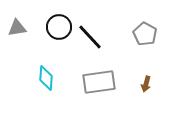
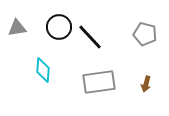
gray pentagon: rotated 15 degrees counterclockwise
cyan diamond: moved 3 px left, 8 px up
